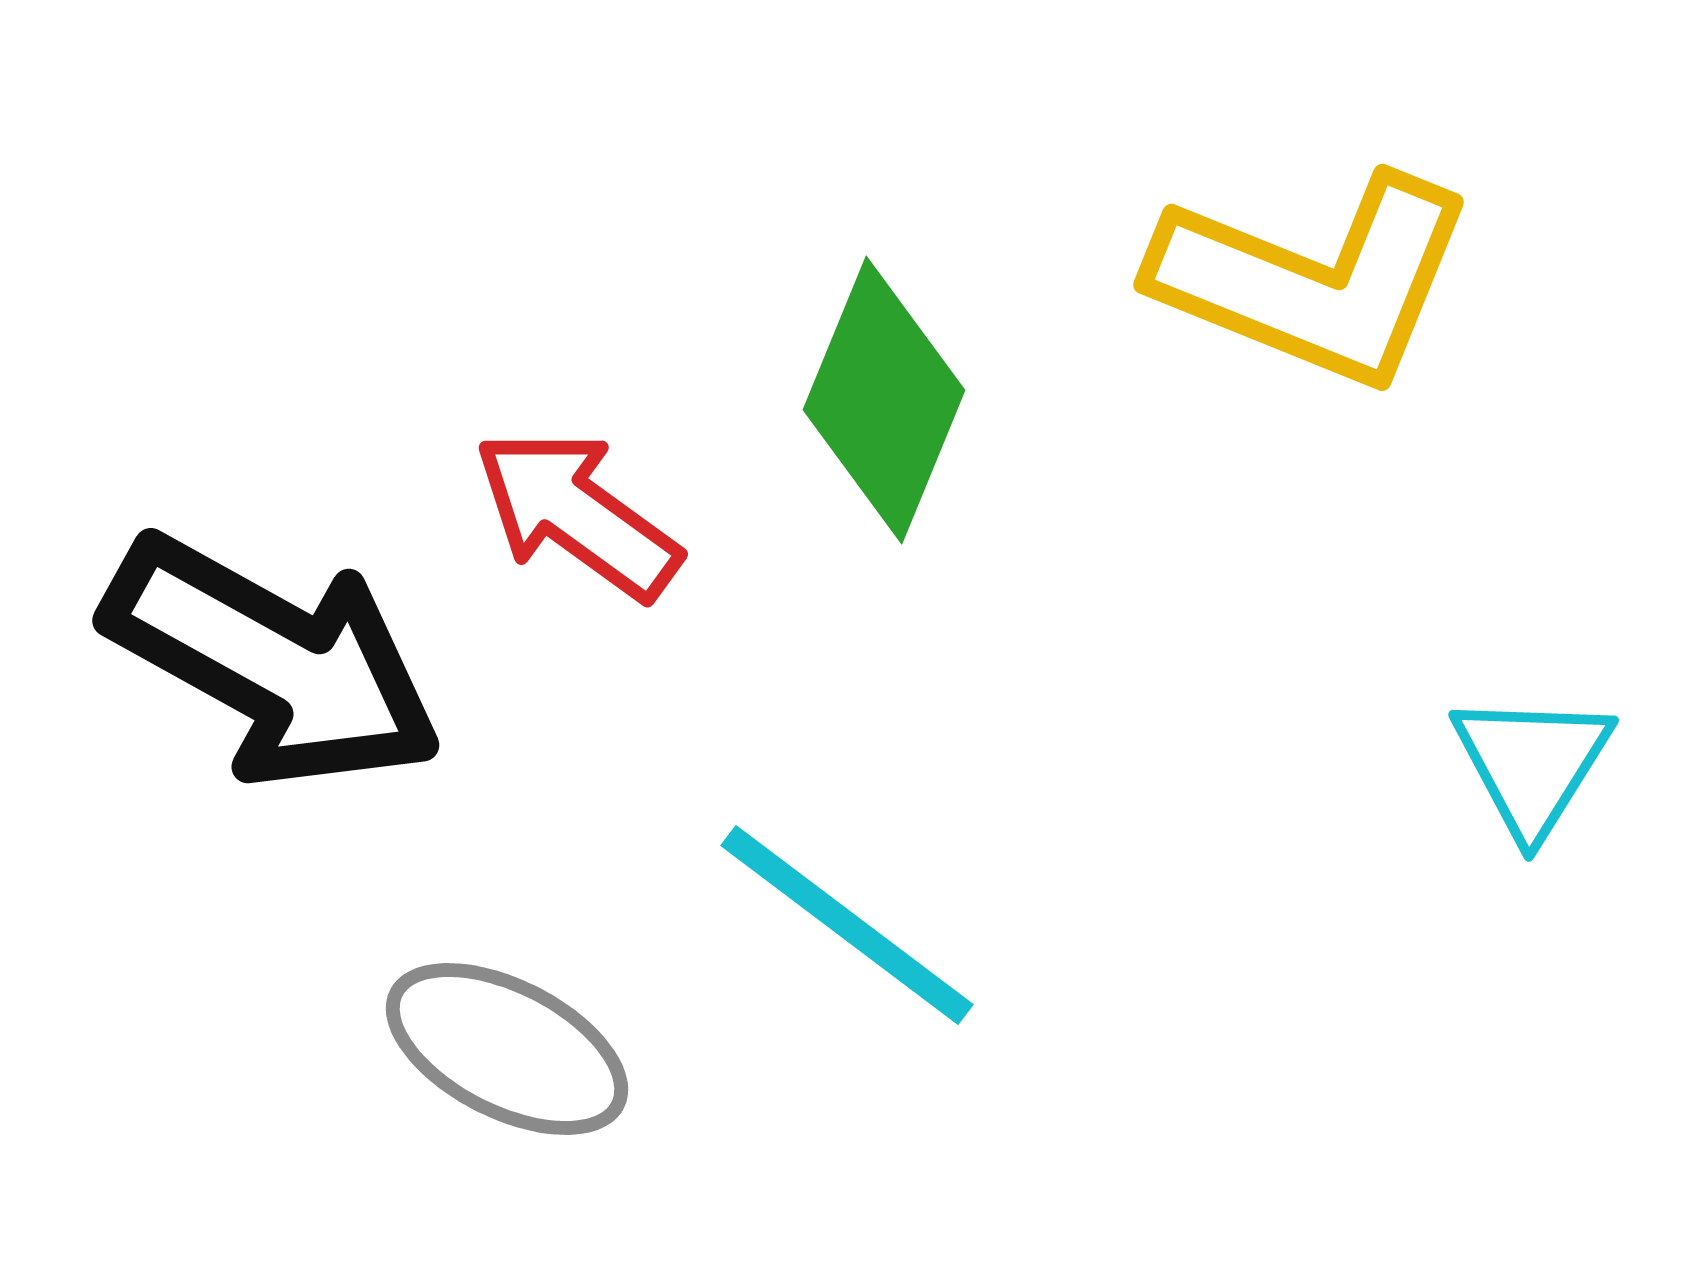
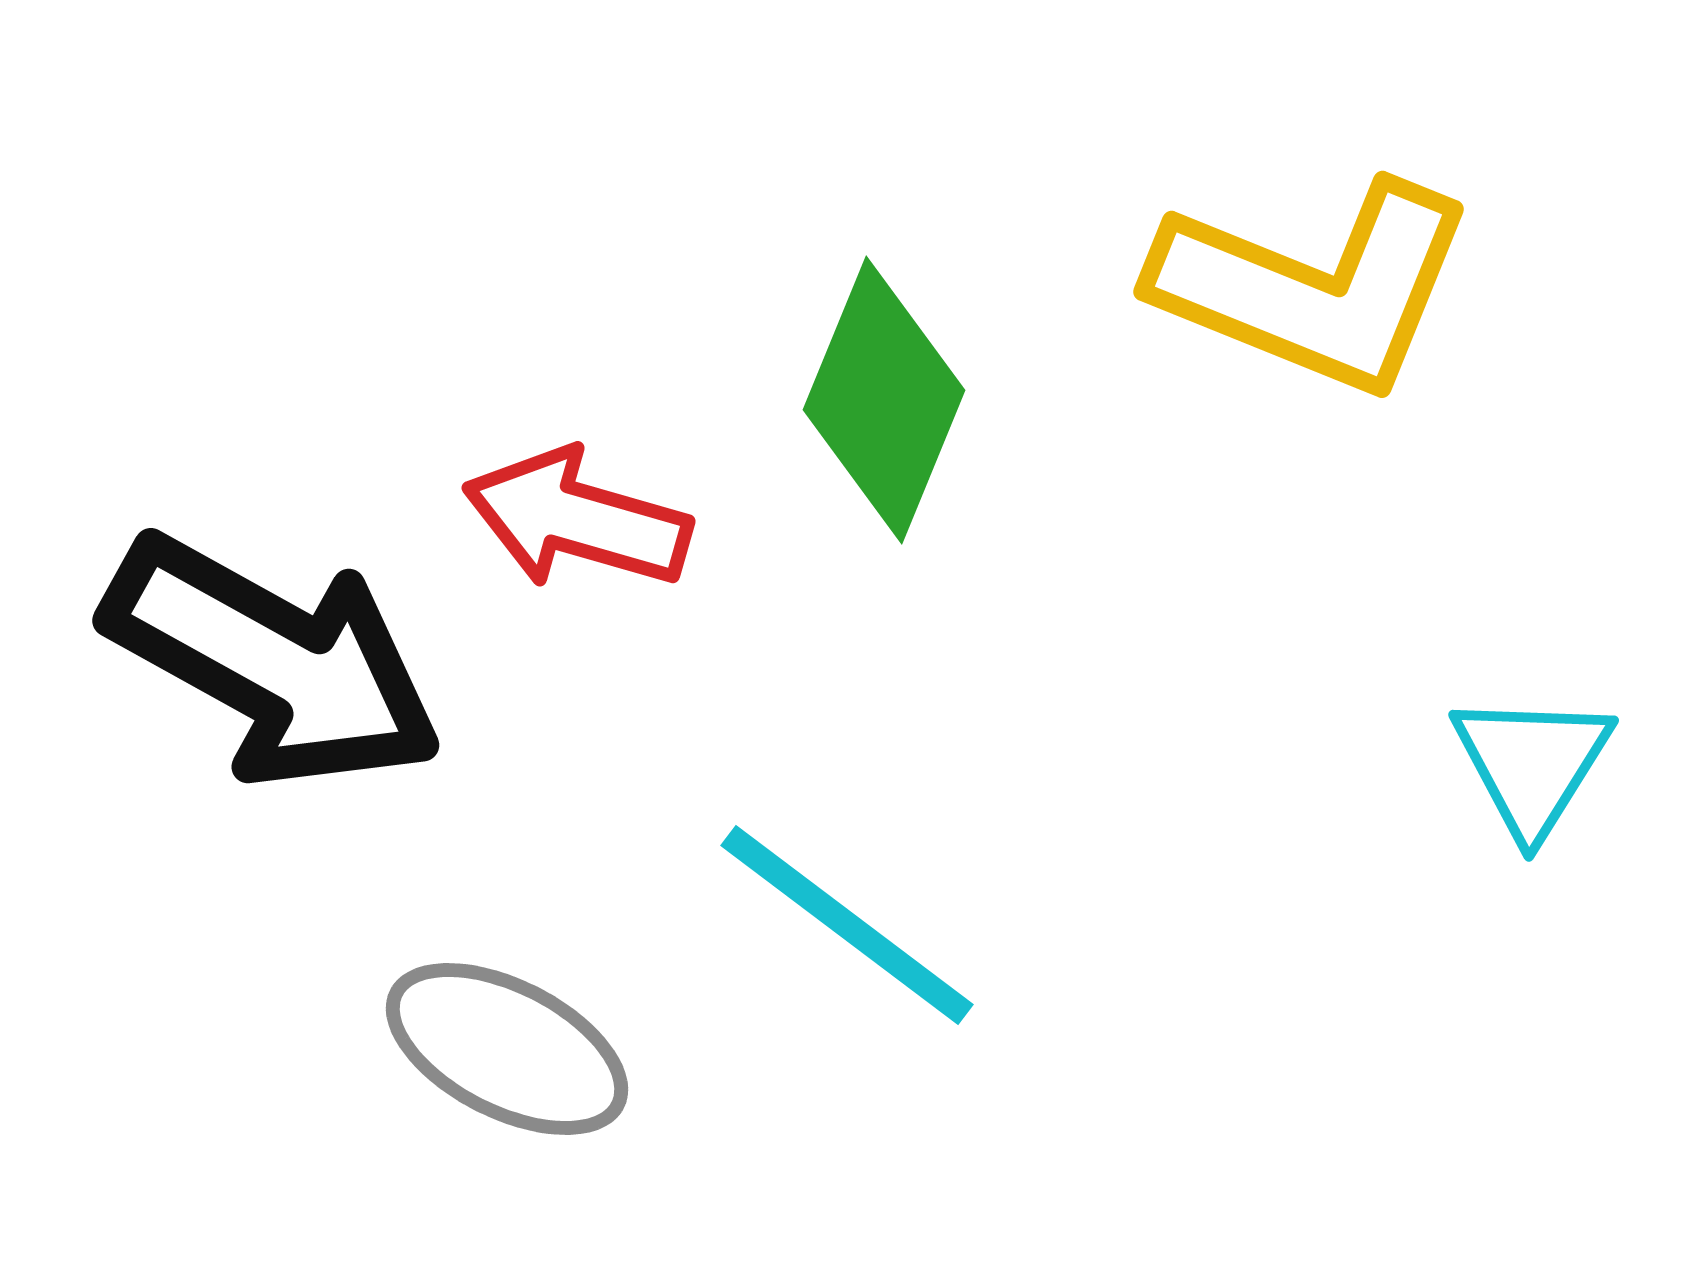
yellow L-shape: moved 7 px down
red arrow: moved 5 px down; rotated 20 degrees counterclockwise
